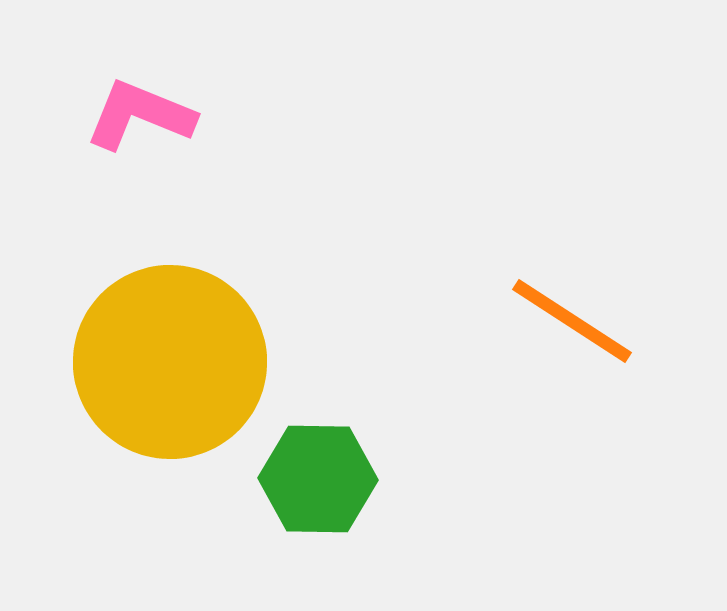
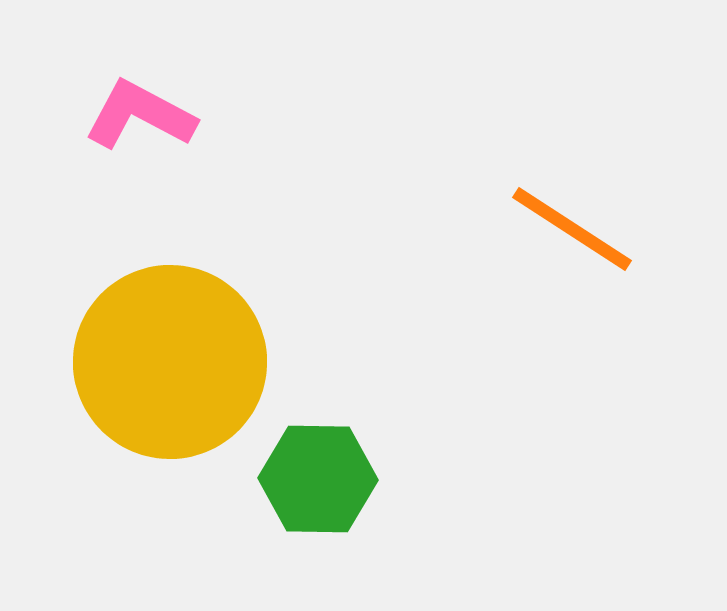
pink L-shape: rotated 6 degrees clockwise
orange line: moved 92 px up
